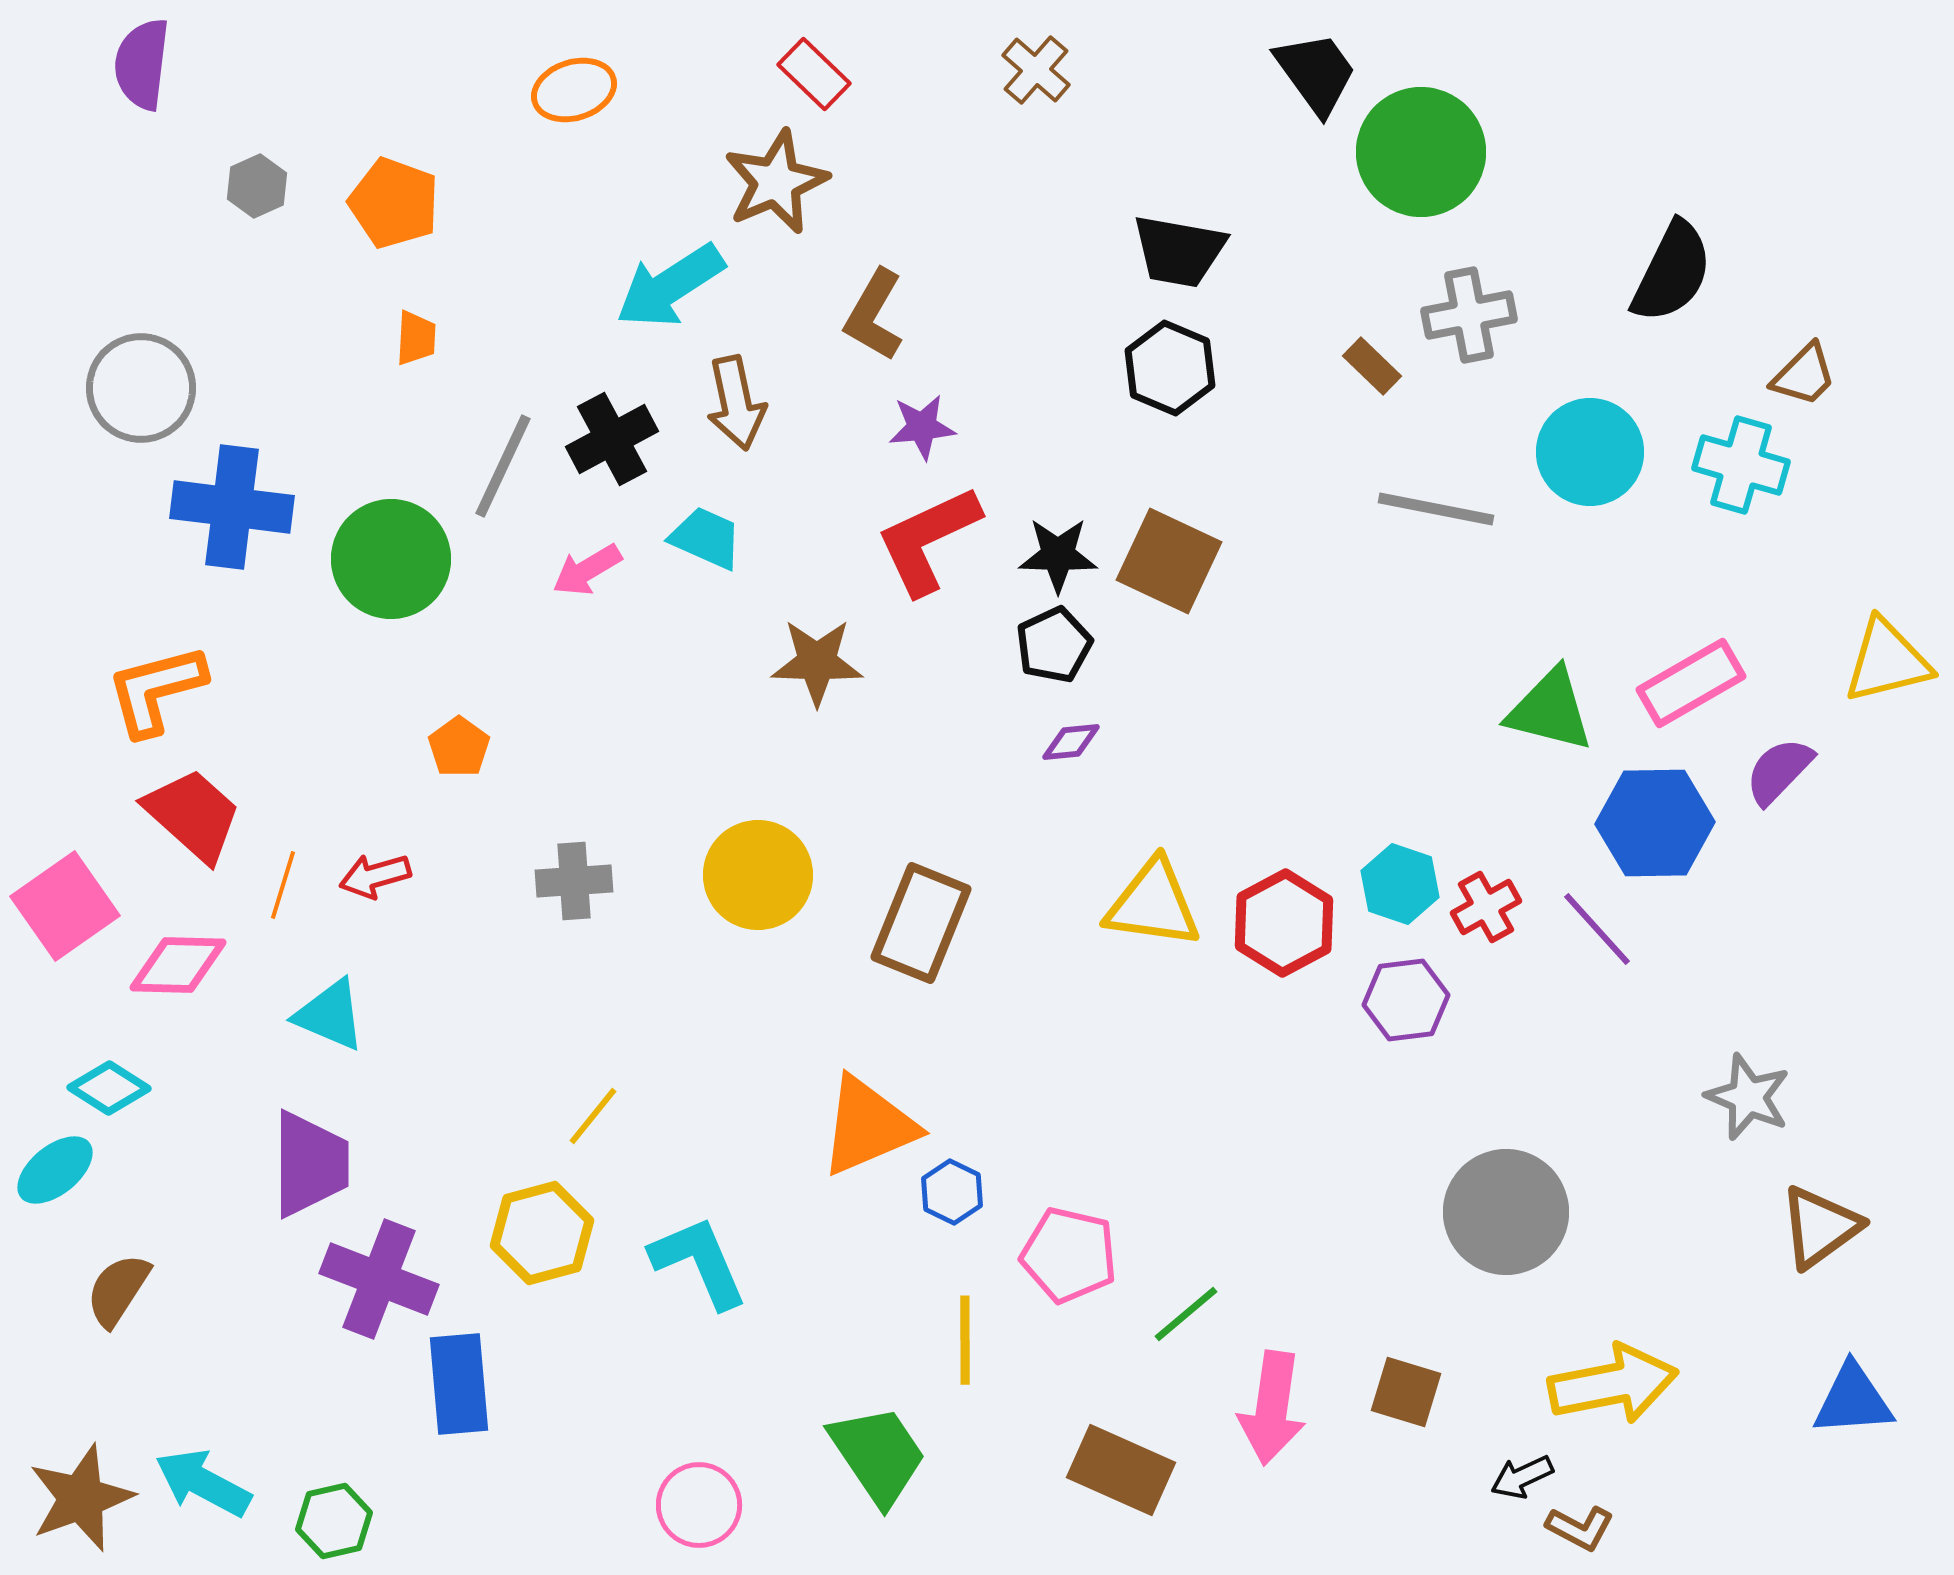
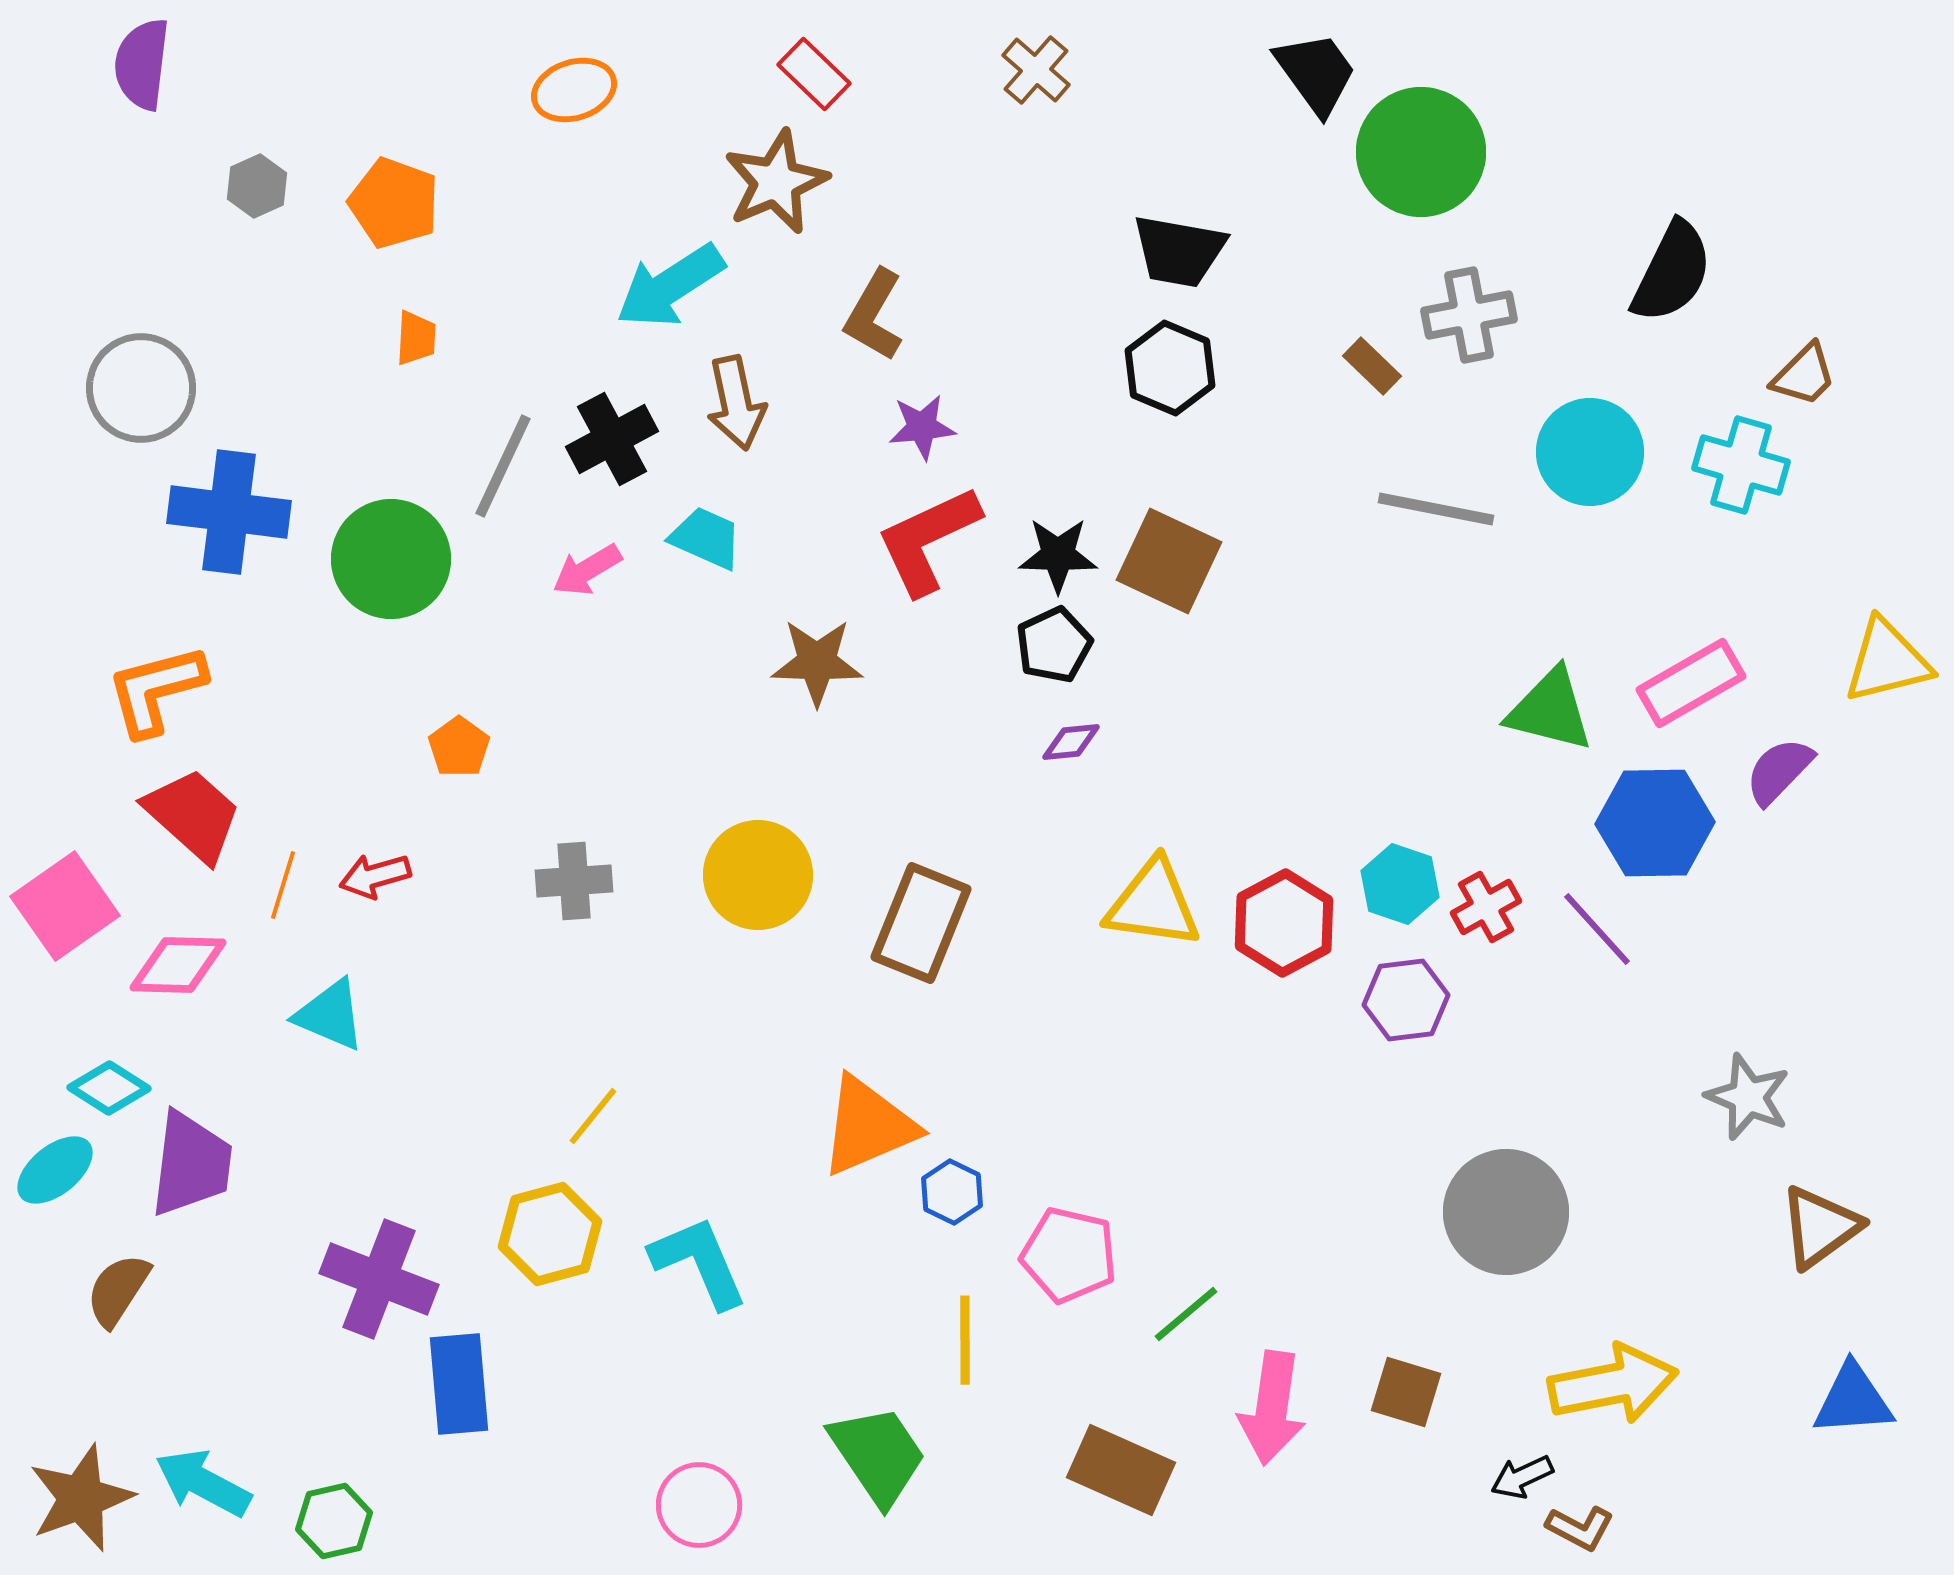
blue cross at (232, 507): moved 3 px left, 5 px down
purple trapezoid at (310, 1164): moved 119 px left; rotated 7 degrees clockwise
yellow hexagon at (542, 1233): moved 8 px right, 1 px down
